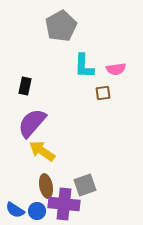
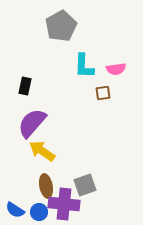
blue circle: moved 2 px right, 1 px down
